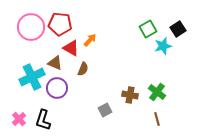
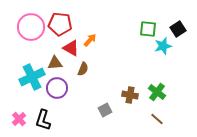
green square: rotated 36 degrees clockwise
brown triangle: rotated 28 degrees counterclockwise
brown line: rotated 32 degrees counterclockwise
